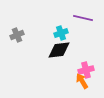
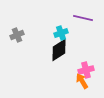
black diamond: rotated 25 degrees counterclockwise
